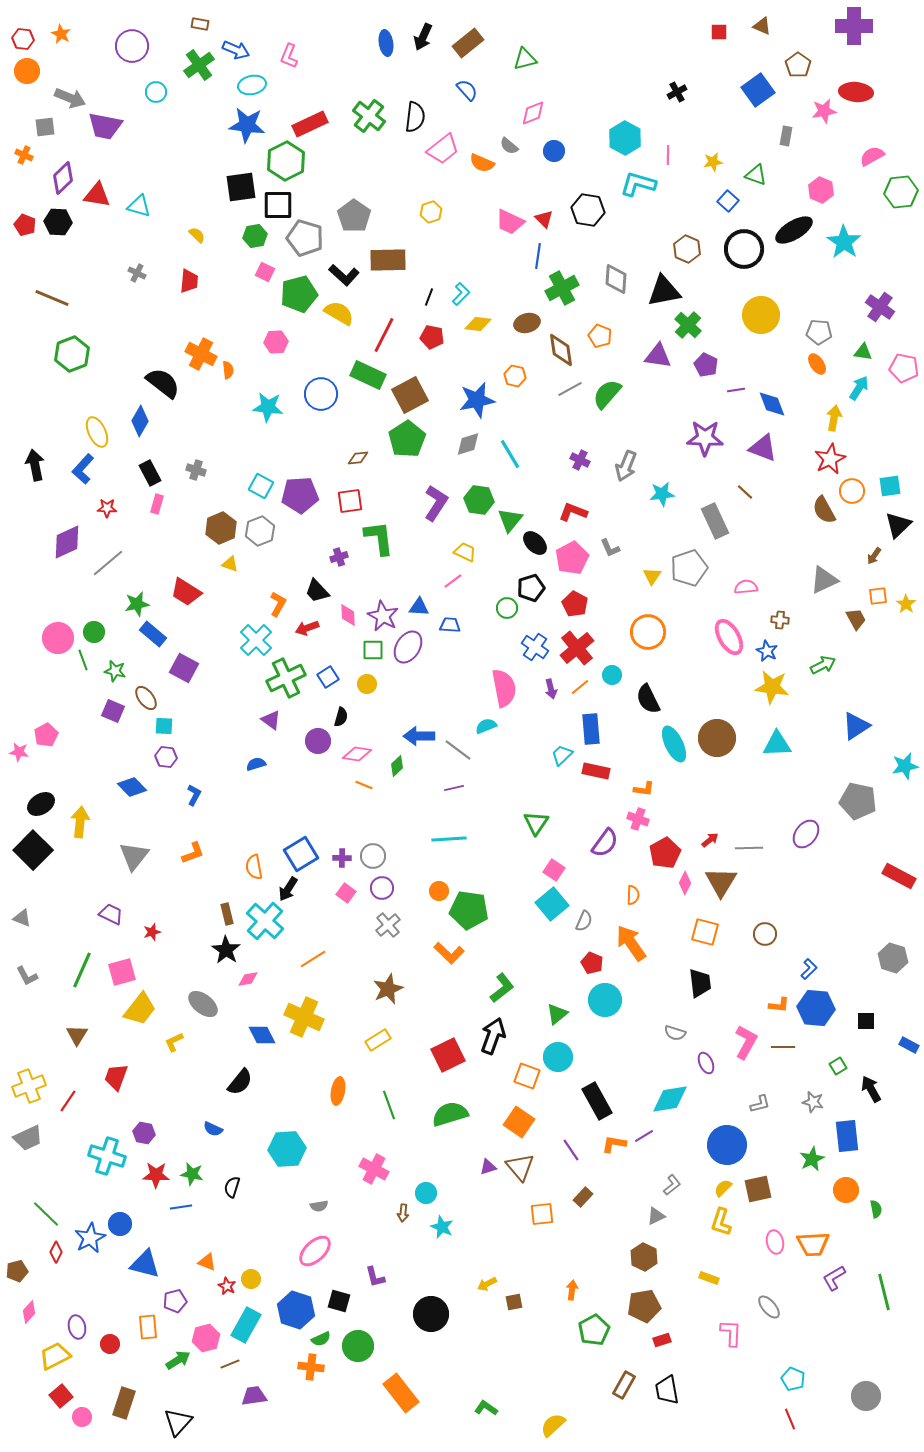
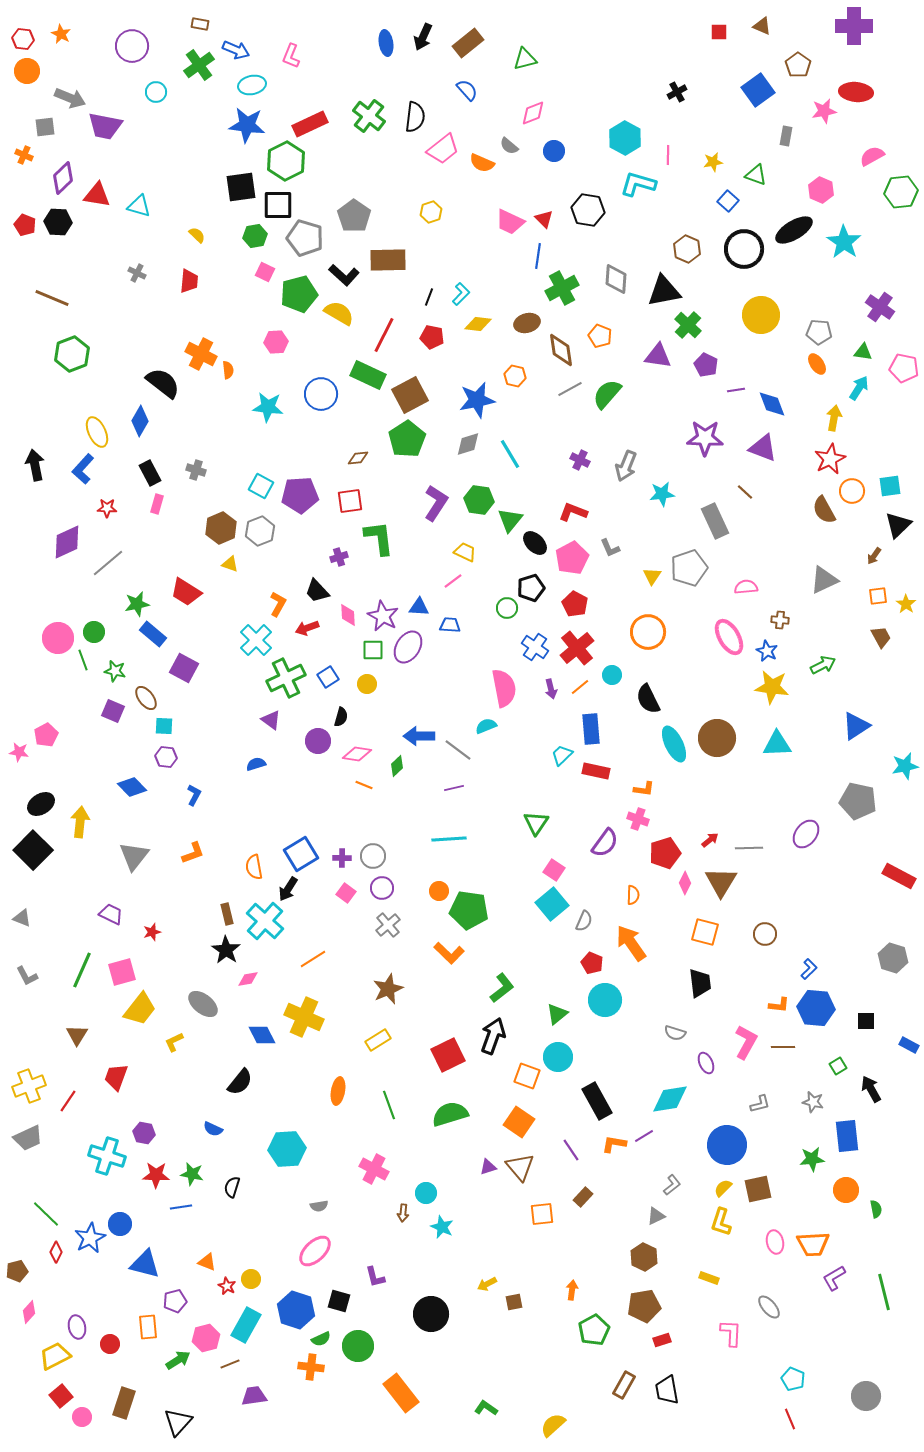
pink L-shape at (289, 56): moved 2 px right
brown trapezoid at (856, 619): moved 25 px right, 18 px down
red pentagon at (665, 853): rotated 12 degrees clockwise
green star at (812, 1159): rotated 20 degrees clockwise
